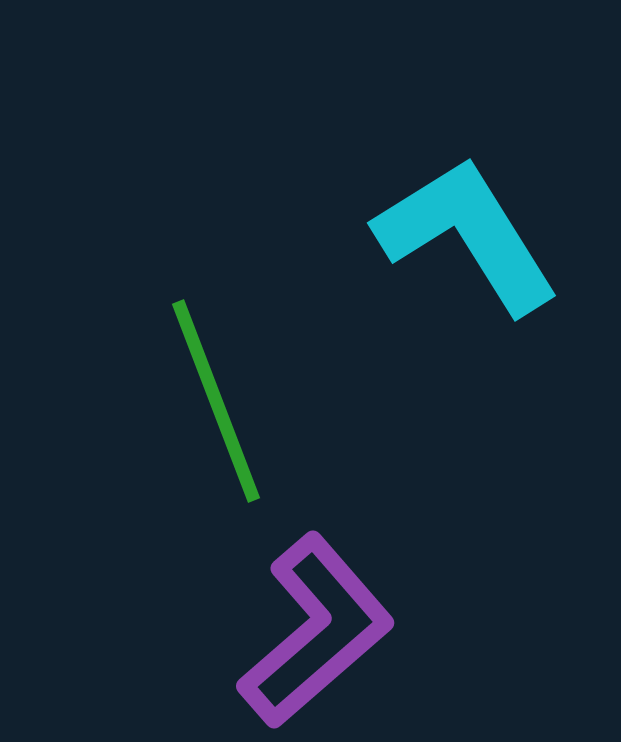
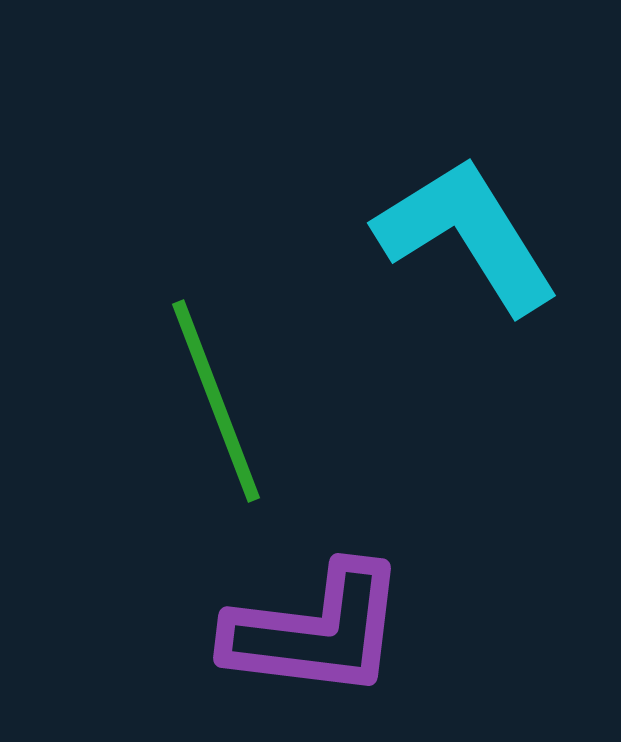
purple L-shape: rotated 48 degrees clockwise
